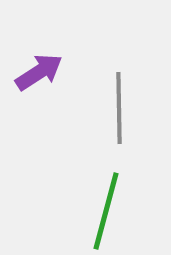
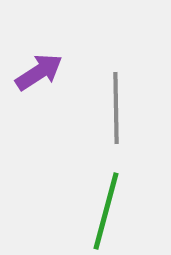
gray line: moved 3 px left
